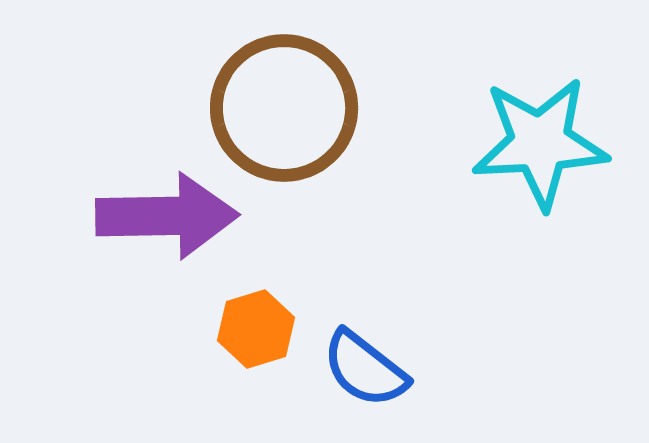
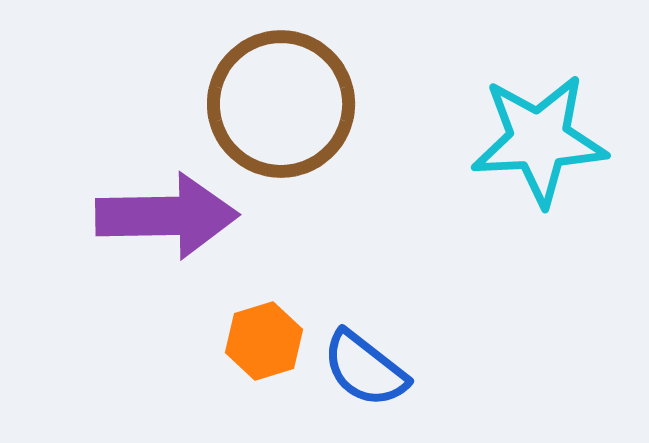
brown circle: moved 3 px left, 4 px up
cyan star: moved 1 px left, 3 px up
orange hexagon: moved 8 px right, 12 px down
